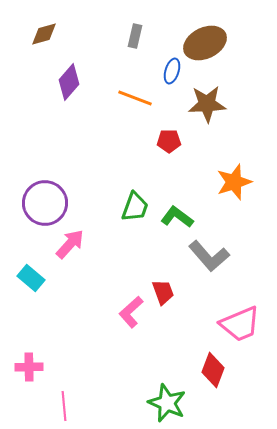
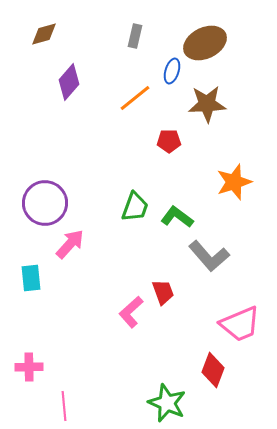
orange line: rotated 60 degrees counterclockwise
cyan rectangle: rotated 44 degrees clockwise
